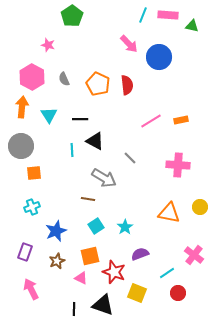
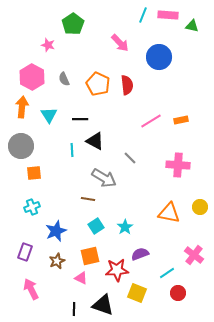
green pentagon at (72, 16): moved 1 px right, 8 px down
pink arrow at (129, 44): moved 9 px left, 1 px up
red star at (114, 272): moved 3 px right, 2 px up; rotated 25 degrees counterclockwise
